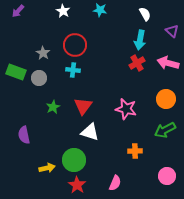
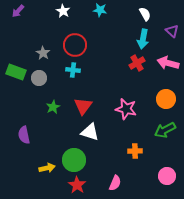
cyan arrow: moved 3 px right, 1 px up
